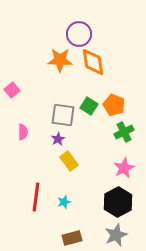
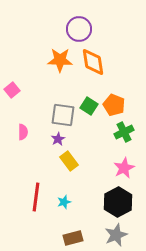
purple circle: moved 5 px up
brown rectangle: moved 1 px right
